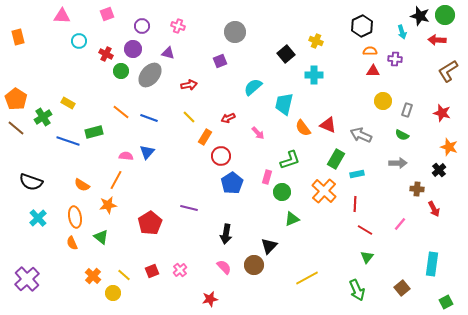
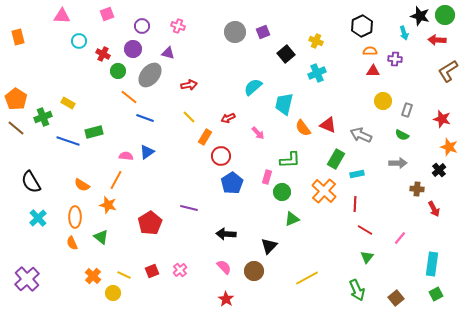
cyan arrow at (402, 32): moved 2 px right, 1 px down
red cross at (106, 54): moved 3 px left
purple square at (220, 61): moved 43 px right, 29 px up
green circle at (121, 71): moved 3 px left
cyan cross at (314, 75): moved 3 px right, 2 px up; rotated 24 degrees counterclockwise
orange line at (121, 112): moved 8 px right, 15 px up
red star at (442, 113): moved 6 px down
green cross at (43, 117): rotated 12 degrees clockwise
blue line at (149, 118): moved 4 px left
blue triangle at (147, 152): rotated 14 degrees clockwise
green L-shape at (290, 160): rotated 15 degrees clockwise
black semicircle at (31, 182): rotated 40 degrees clockwise
orange star at (108, 205): rotated 24 degrees clockwise
orange ellipse at (75, 217): rotated 10 degrees clockwise
pink line at (400, 224): moved 14 px down
black arrow at (226, 234): rotated 84 degrees clockwise
brown circle at (254, 265): moved 6 px down
yellow line at (124, 275): rotated 16 degrees counterclockwise
brown square at (402, 288): moved 6 px left, 10 px down
red star at (210, 299): moved 16 px right; rotated 28 degrees counterclockwise
green square at (446, 302): moved 10 px left, 8 px up
